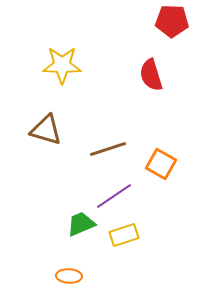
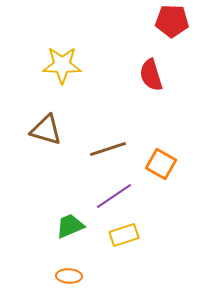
green trapezoid: moved 11 px left, 2 px down
